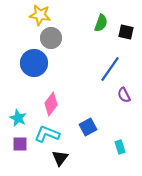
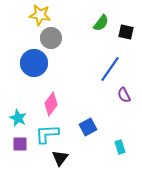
green semicircle: rotated 18 degrees clockwise
cyan L-shape: rotated 25 degrees counterclockwise
